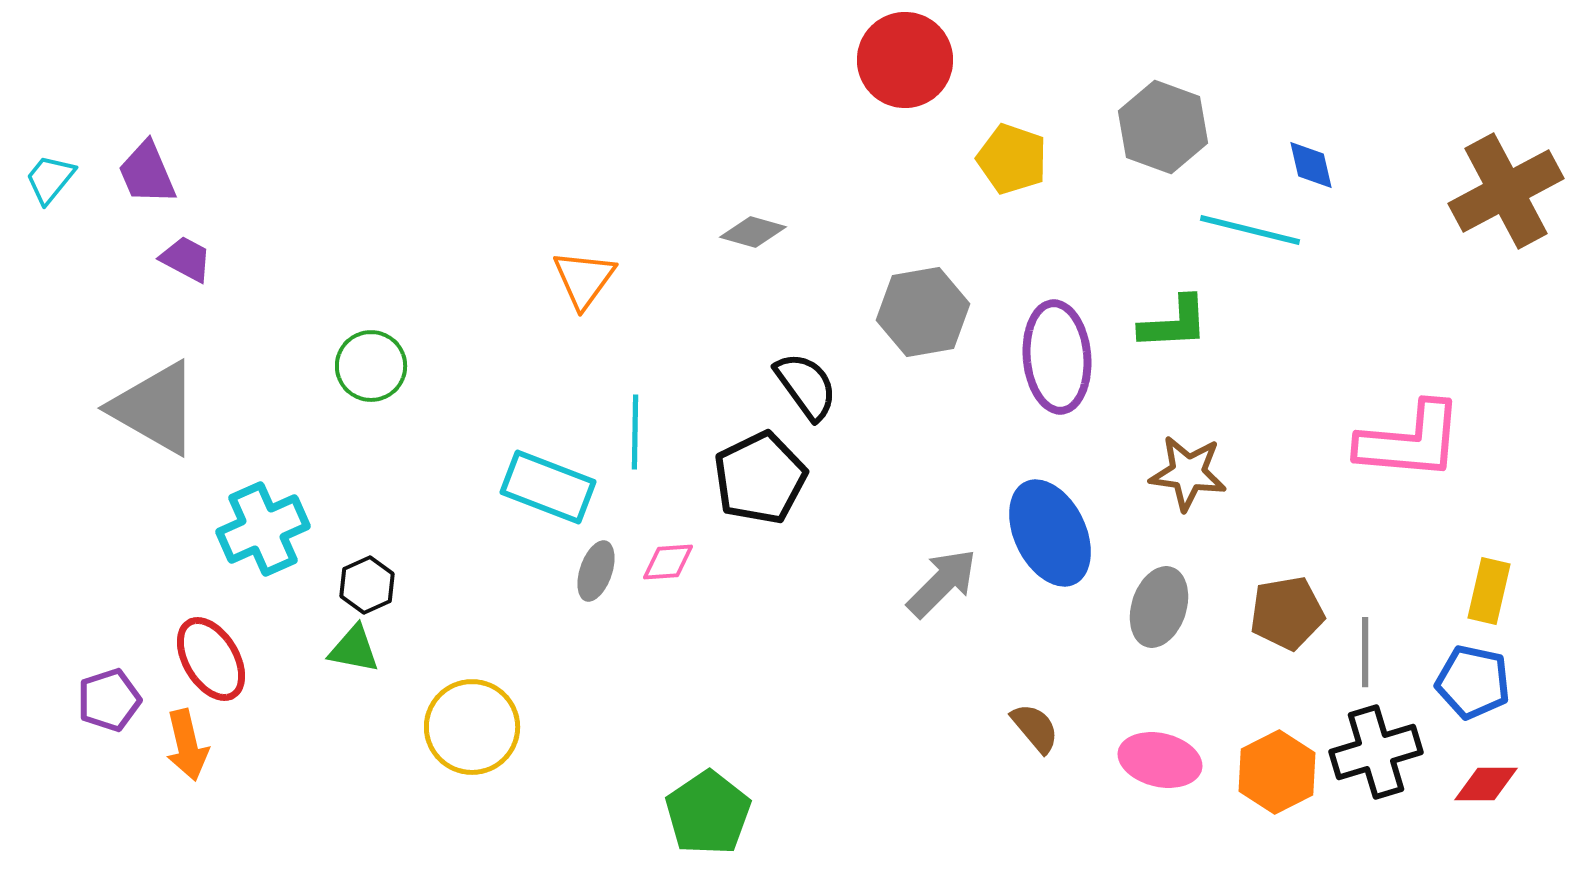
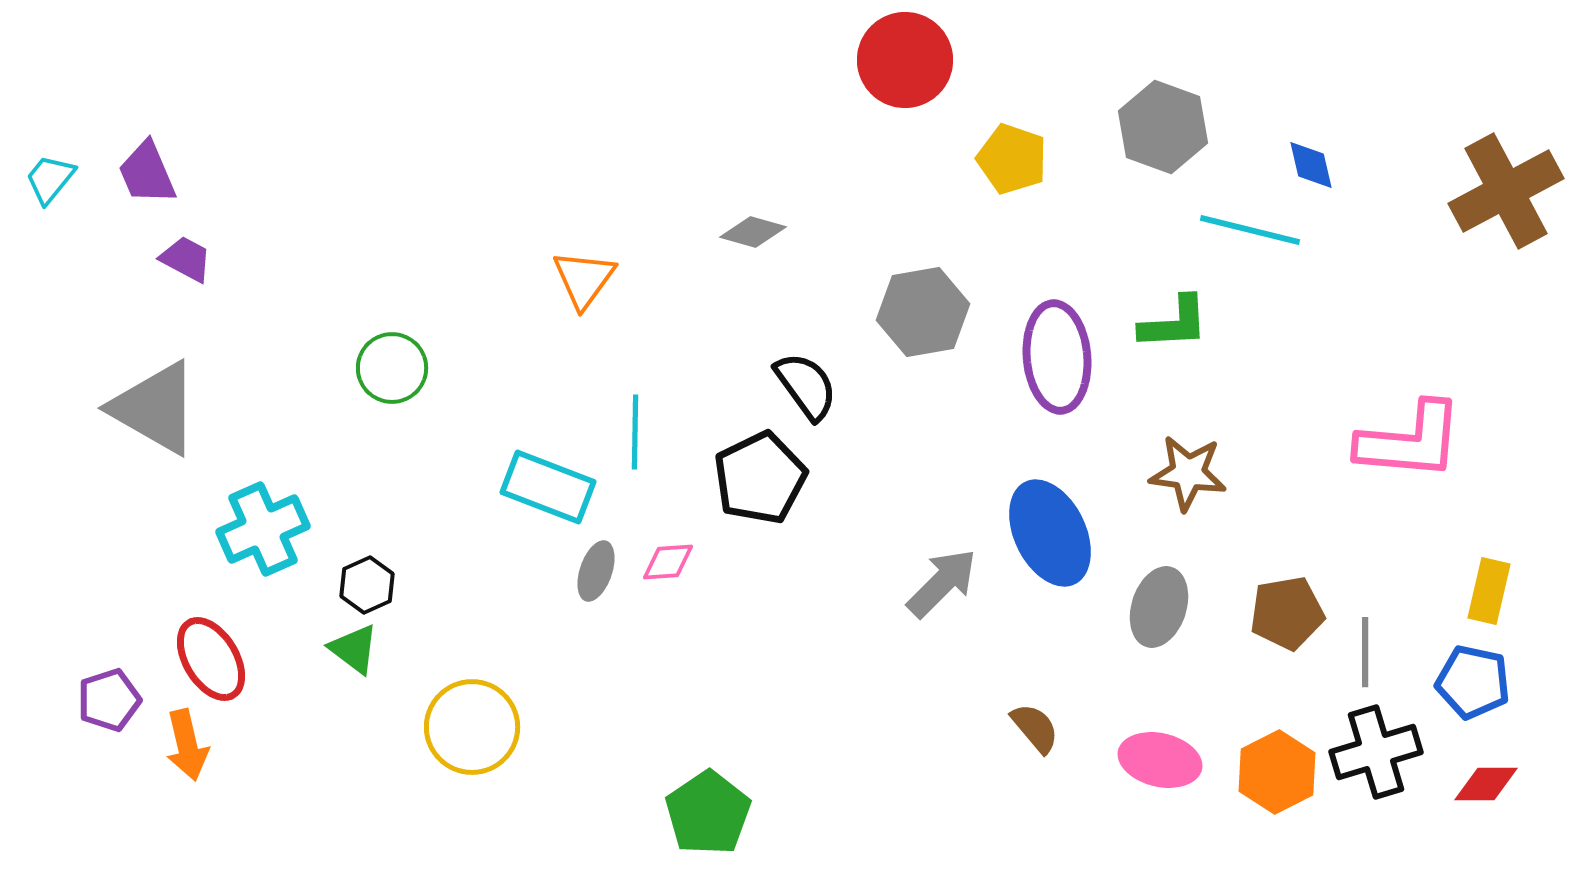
green circle at (371, 366): moved 21 px right, 2 px down
green triangle at (354, 649): rotated 26 degrees clockwise
